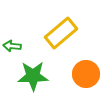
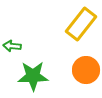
yellow rectangle: moved 20 px right, 9 px up; rotated 12 degrees counterclockwise
orange circle: moved 4 px up
